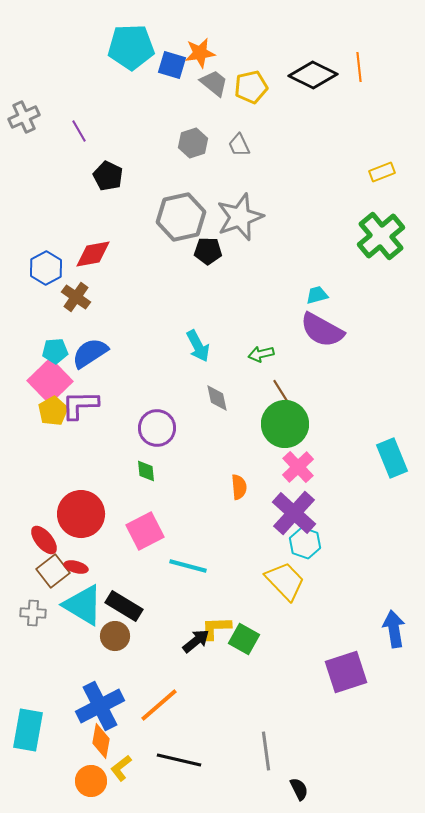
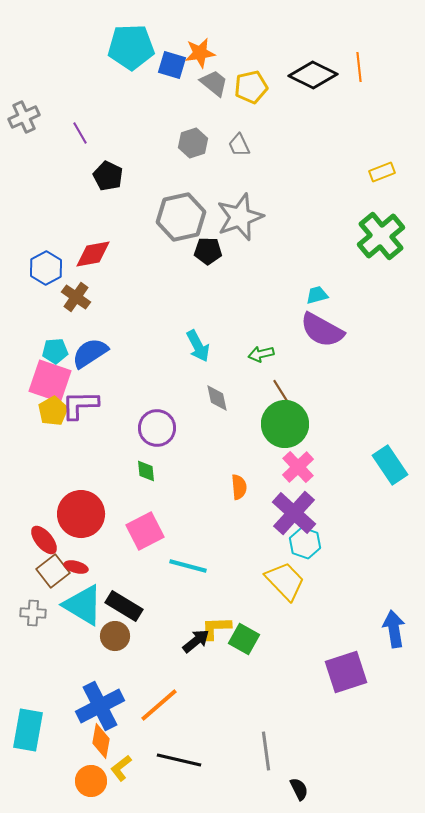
purple line at (79, 131): moved 1 px right, 2 px down
pink square at (50, 381): rotated 27 degrees counterclockwise
cyan rectangle at (392, 458): moved 2 px left, 7 px down; rotated 12 degrees counterclockwise
